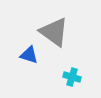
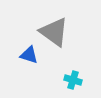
cyan cross: moved 1 px right, 3 px down
